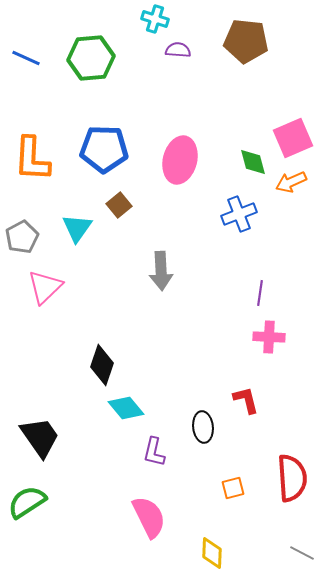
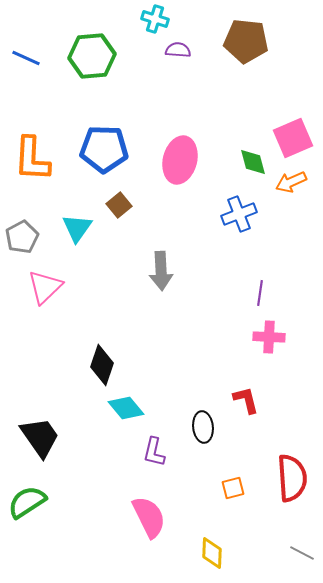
green hexagon: moved 1 px right, 2 px up
